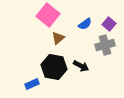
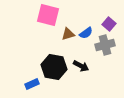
pink square: rotated 25 degrees counterclockwise
blue semicircle: moved 1 px right, 9 px down
brown triangle: moved 10 px right, 4 px up; rotated 24 degrees clockwise
